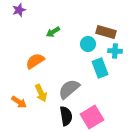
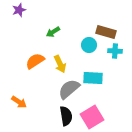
cyan circle: moved 1 px right, 1 px down
cyan rectangle: moved 7 px left, 10 px down; rotated 66 degrees counterclockwise
yellow arrow: moved 19 px right, 29 px up
